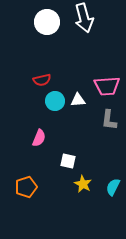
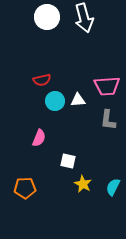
white circle: moved 5 px up
gray L-shape: moved 1 px left
orange pentagon: moved 1 px left, 1 px down; rotated 15 degrees clockwise
